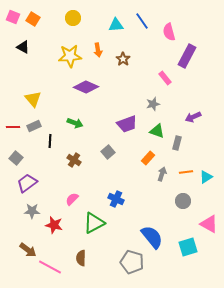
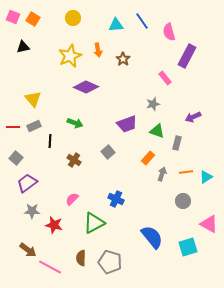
black triangle at (23, 47): rotated 40 degrees counterclockwise
yellow star at (70, 56): rotated 20 degrees counterclockwise
gray pentagon at (132, 262): moved 22 px left
